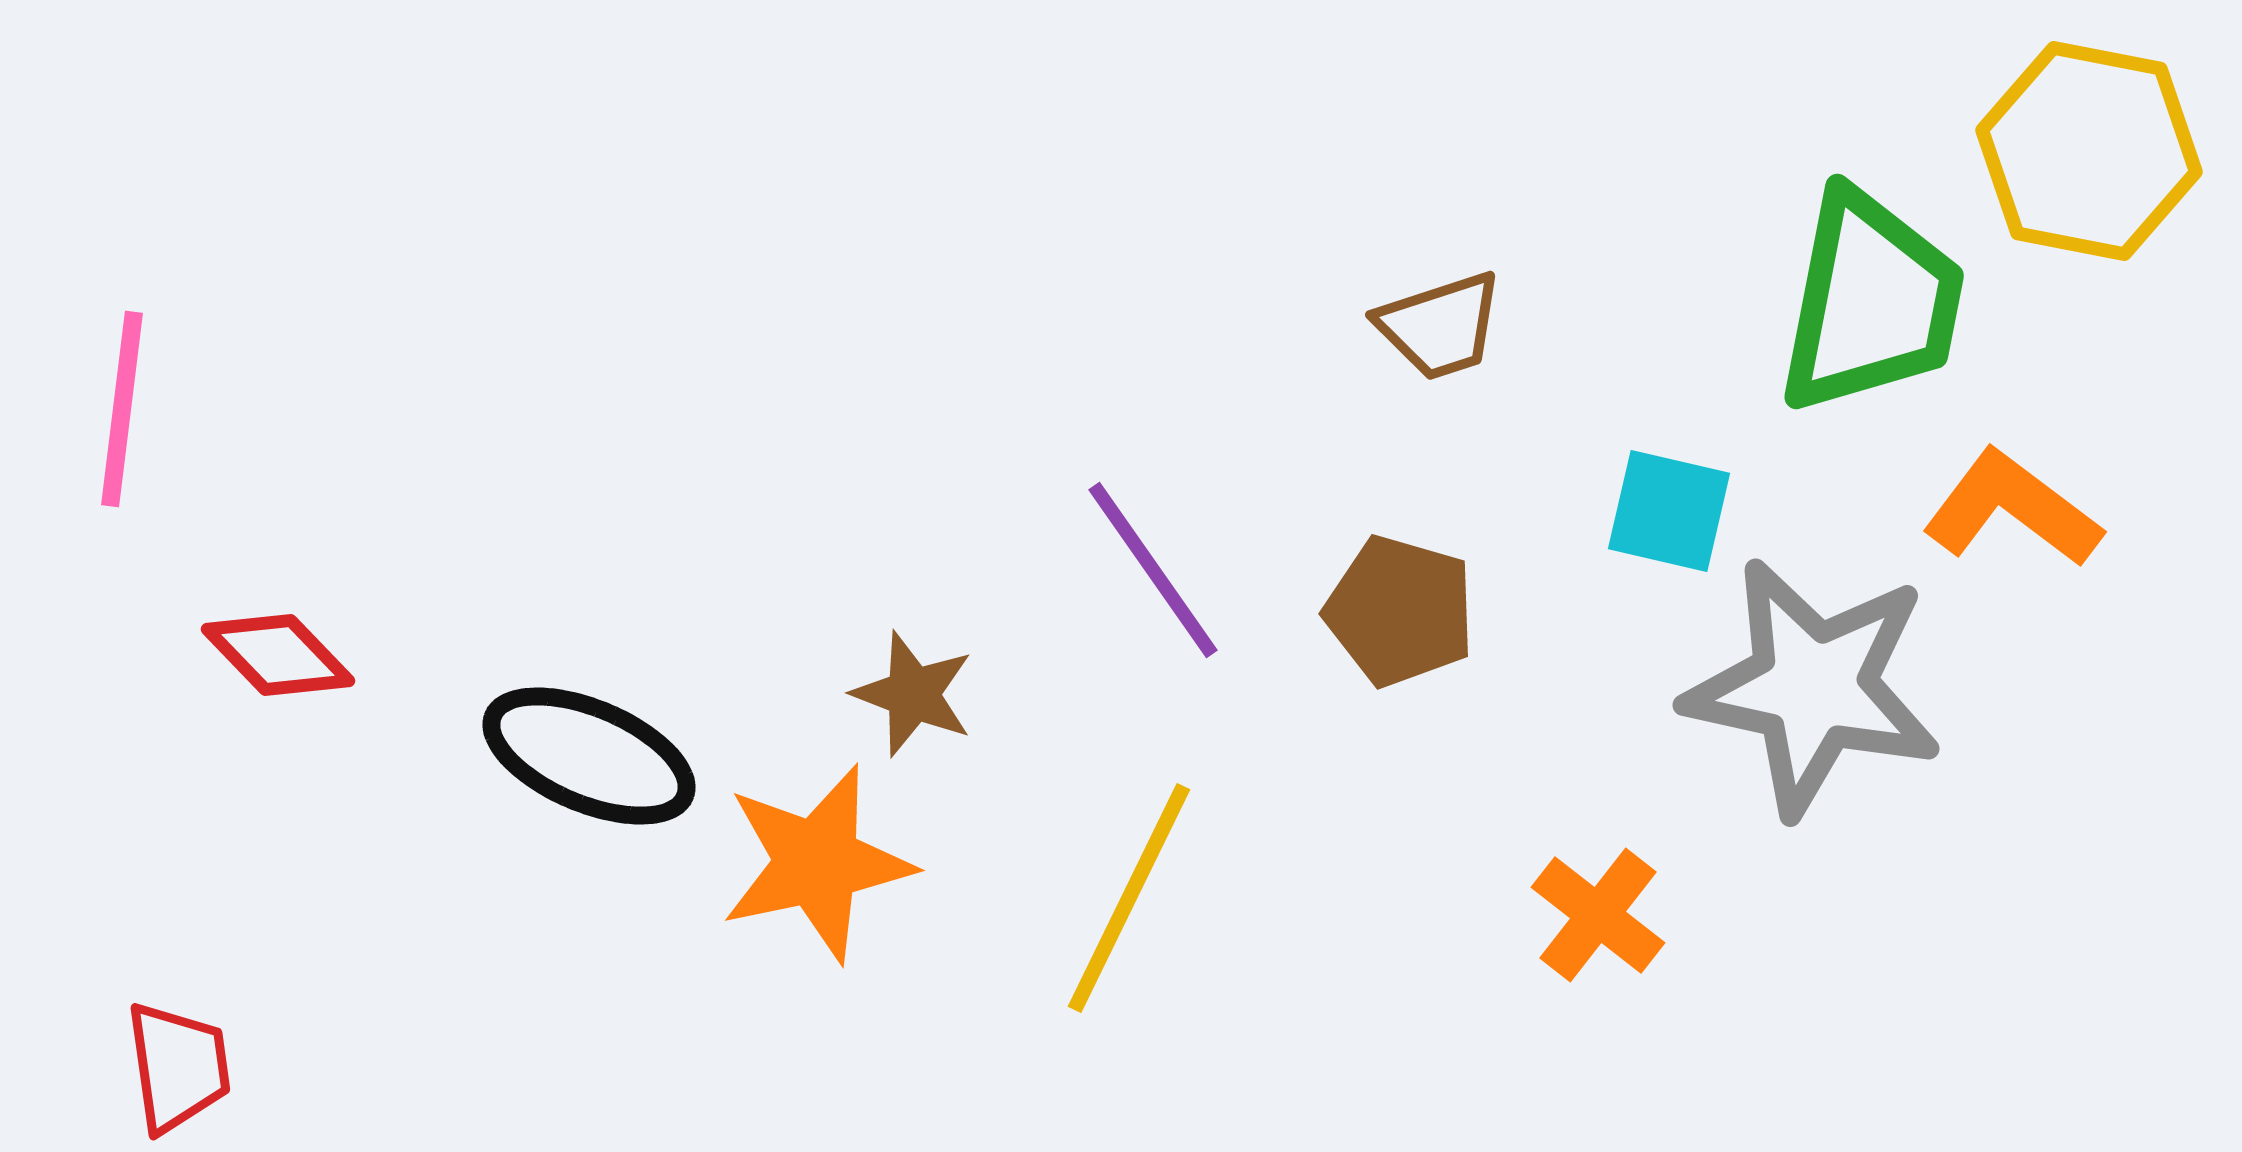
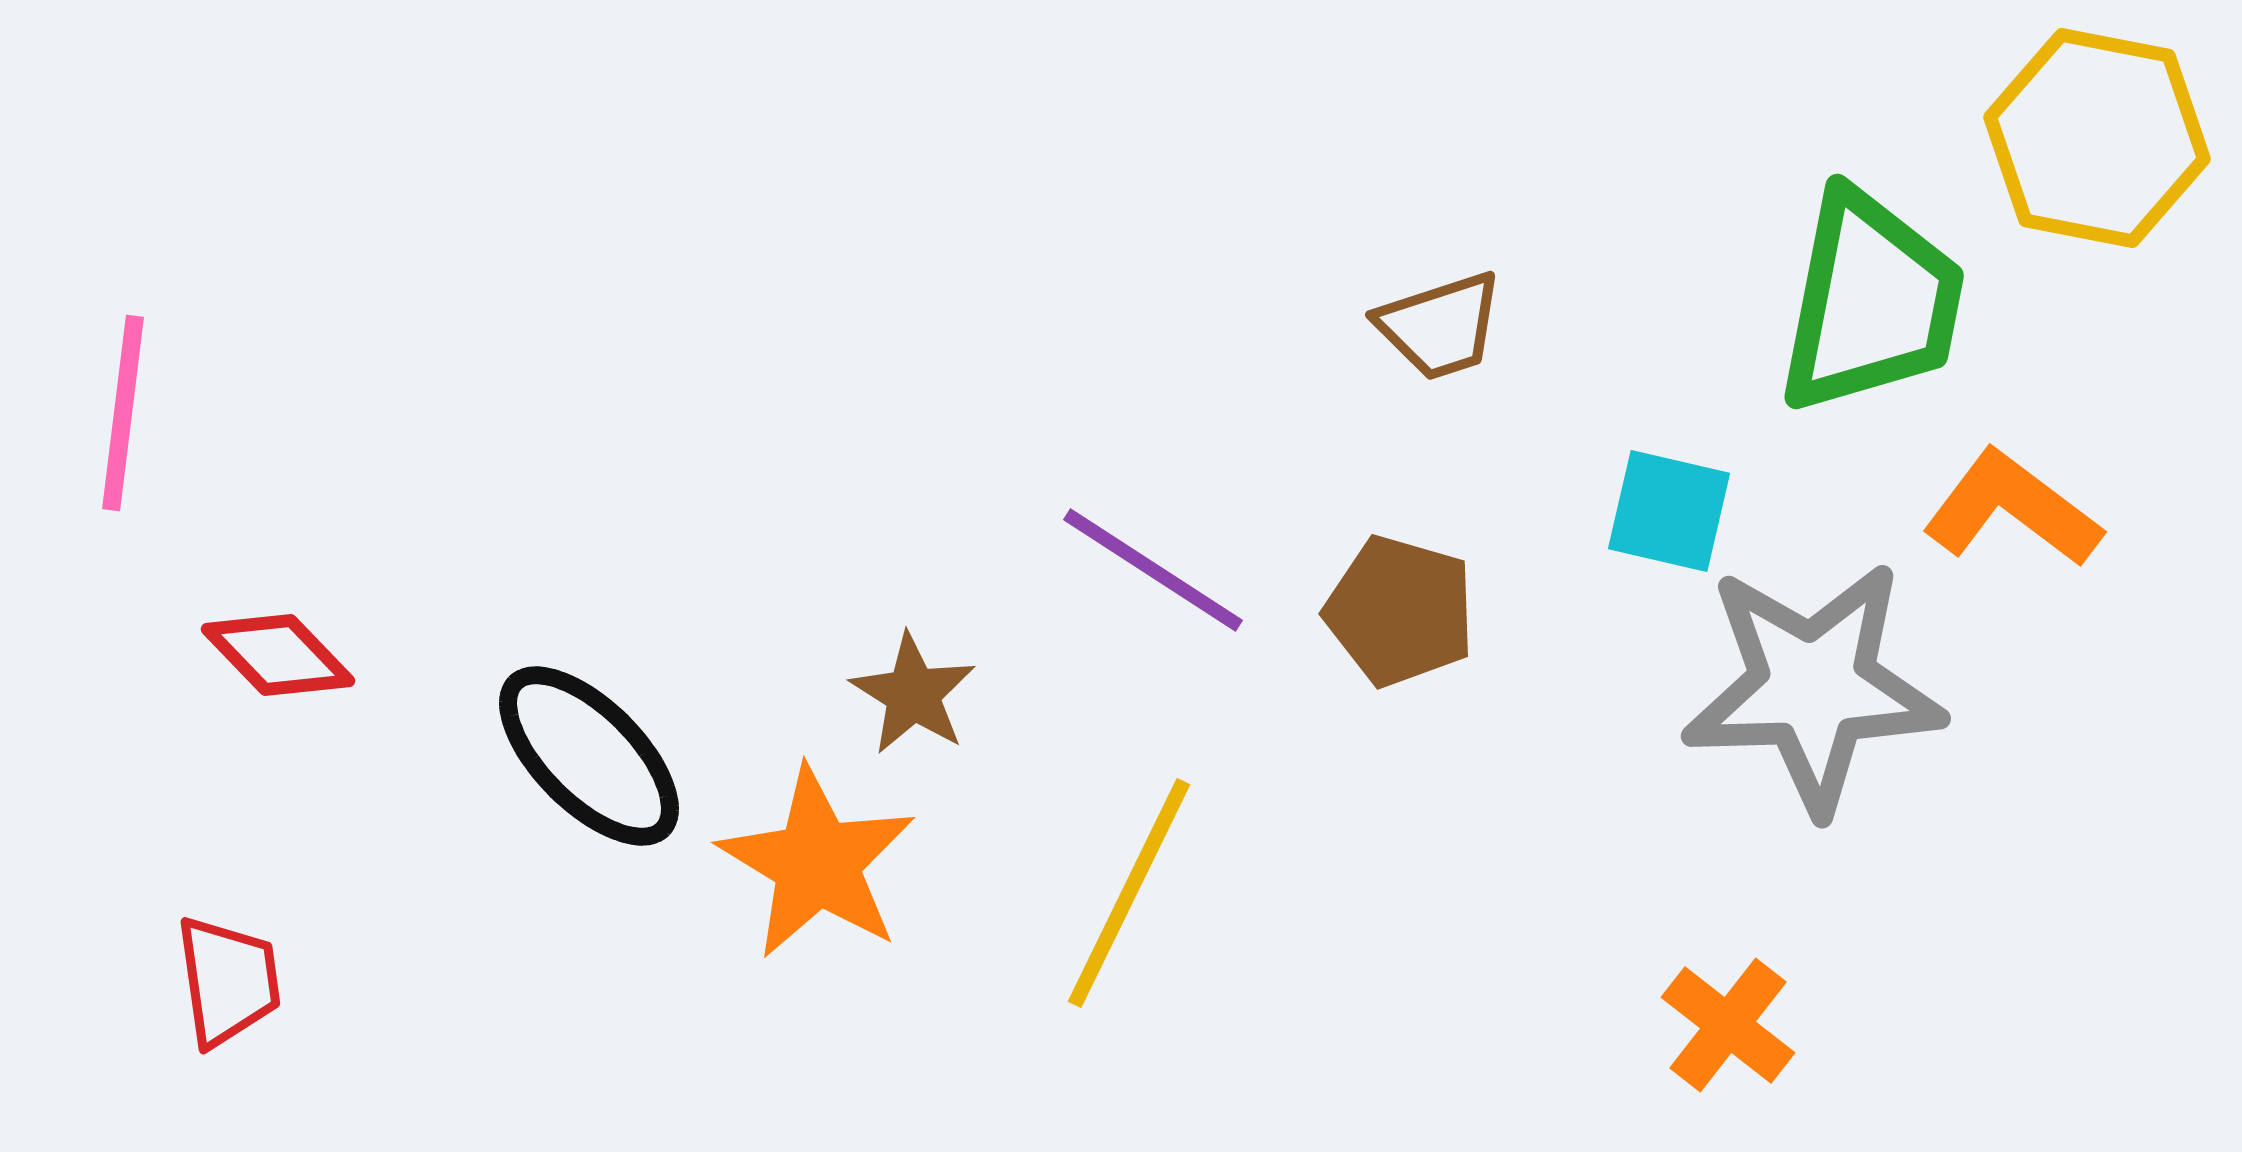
yellow hexagon: moved 8 px right, 13 px up
pink line: moved 1 px right, 4 px down
purple line: rotated 22 degrees counterclockwise
gray star: rotated 14 degrees counterclockwise
brown star: rotated 11 degrees clockwise
black ellipse: rotated 22 degrees clockwise
orange star: rotated 29 degrees counterclockwise
yellow line: moved 5 px up
orange cross: moved 130 px right, 110 px down
red trapezoid: moved 50 px right, 86 px up
